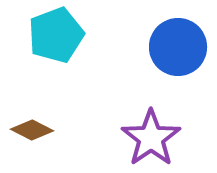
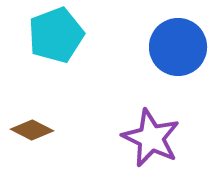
purple star: rotated 12 degrees counterclockwise
